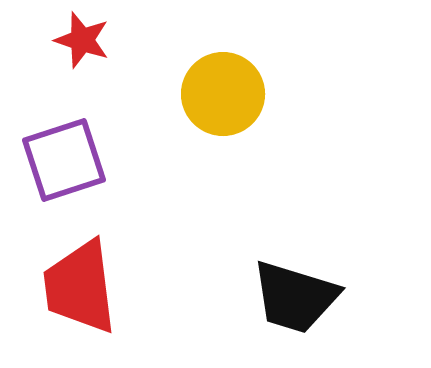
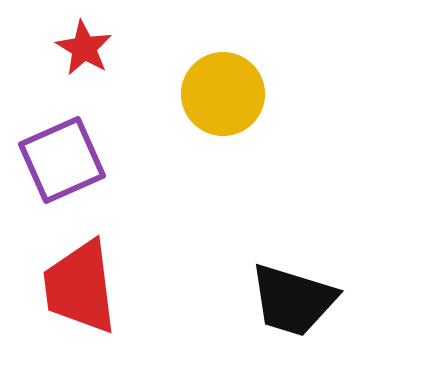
red star: moved 2 px right, 8 px down; rotated 12 degrees clockwise
purple square: moved 2 px left; rotated 6 degrees counterclockwise
black trapezoid: moved 2 px left, 3 px down
